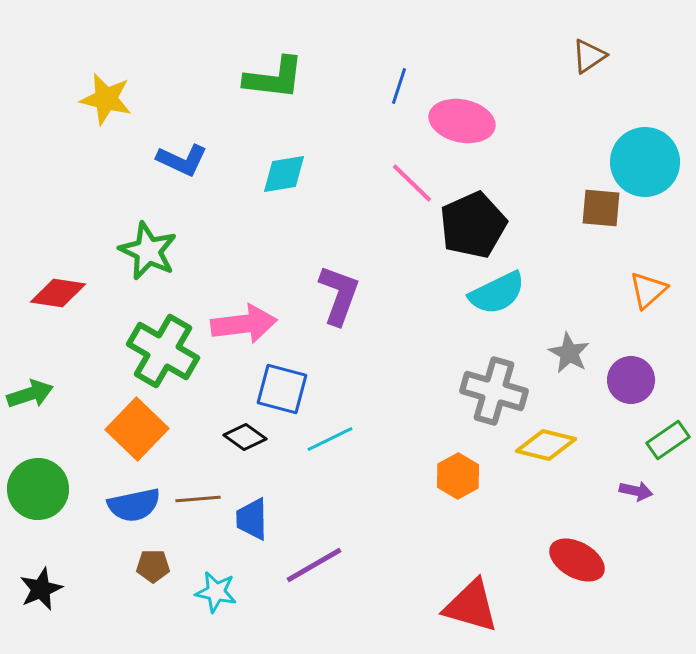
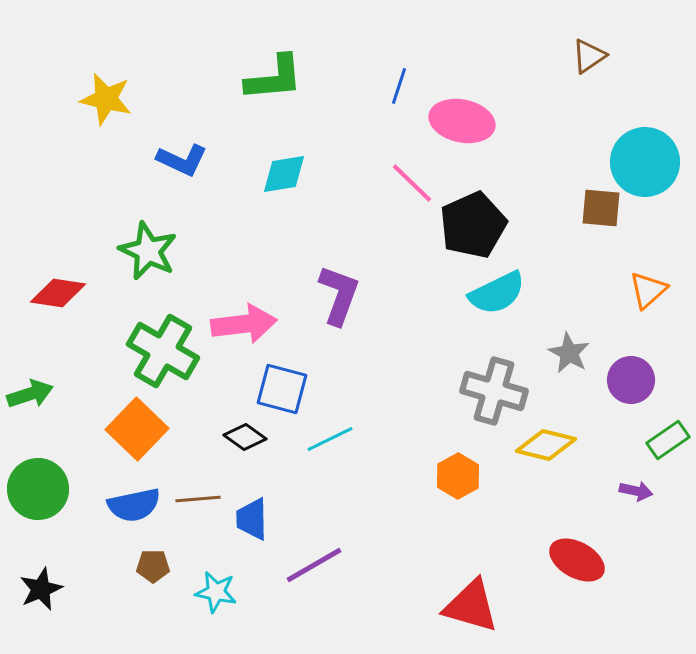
green L-shape: rotated 12 degrees counterclockwise
